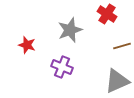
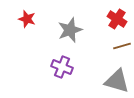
red cross: moved 10 px right, 5 px down
red star: moved 26 px up
gray triangle: rotated 40 degrees clockwise
